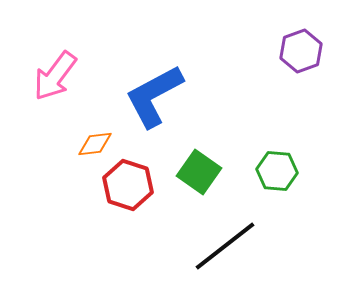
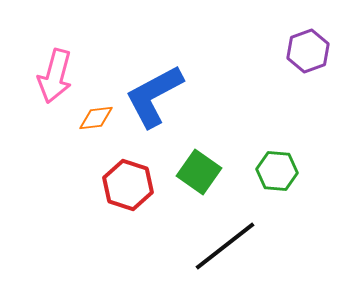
purple hexagon: moved 7 px right
pink arrow: rotated 22 degrees counterclockwise
orange diamond: moved 1 px right, 26 px up
